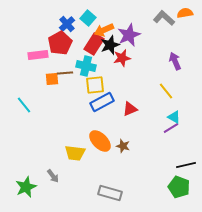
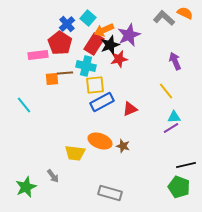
orange semicircle: rotated 35 degrees clockwise
red pentagon: rotated 10 degrees counterclockwise
red star: moved 3 px left, 1 px down
cyan triangle: rotated 32 degrees counterclockwise
orange ellipse: rotated 25 degrees counterclockwise
